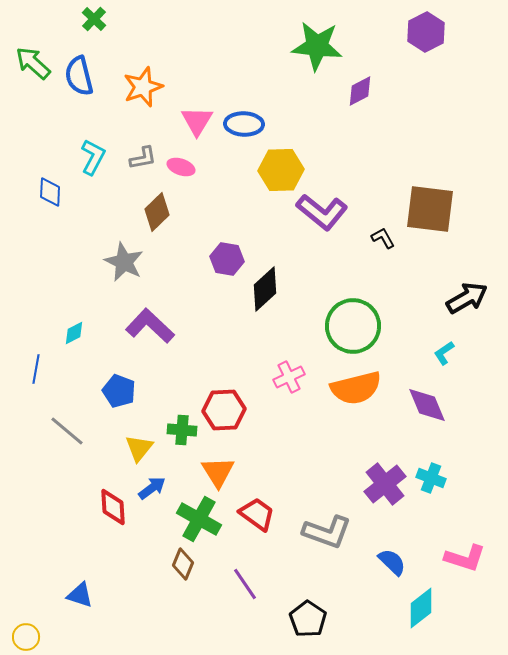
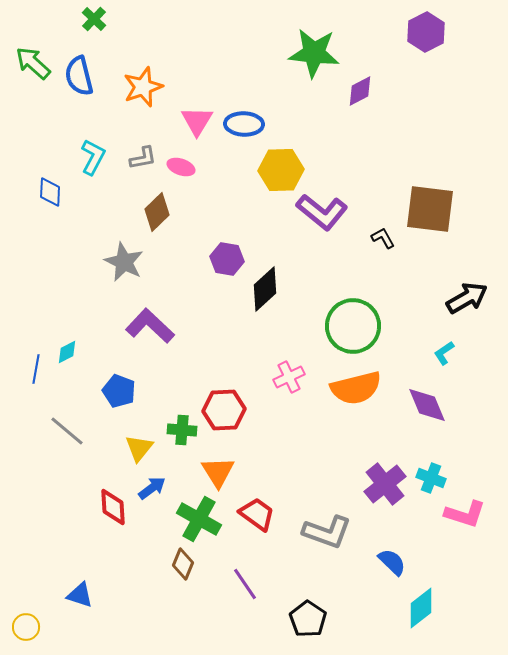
green star at (317, 46): moved 3 px left, 7 px down
cyan diamond at (74, 333): moved 7 px left, 19 px down
pink L-shape at (465, 558): moved 44 px up
yellow circle at (26, 637): moved 10 px up
